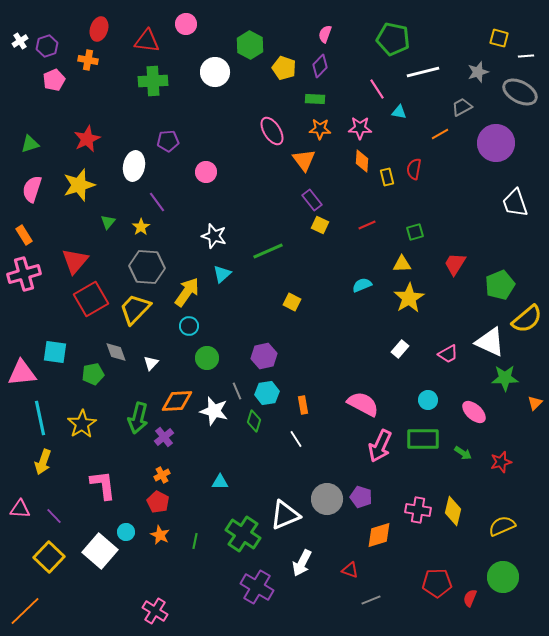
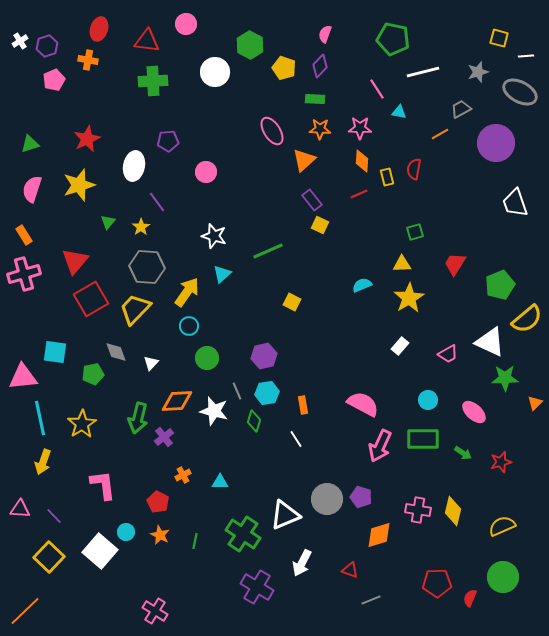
gray trapezoid at (462, 107): moved 1 px left, 2 px down
orange triangle at (304, 160): rotated 25 degrees clockwise
red line at (367, 225): moved 8 px left, 31 px up
white rectangle at (400, 349): moved 3 px up
pink triangle at (22, 373): moved 1 px right, 4 px down
orange cross at (162, 475): moved 21 px right
